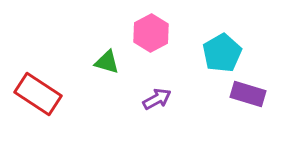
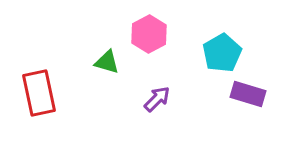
pink hexagon: moved 2 px left, 1 px down
red rectangle: moved 1 px right, 1 px up; rotated 45 degrees clockwise
purple arrow: rotated 16 degrees counterclockwise
